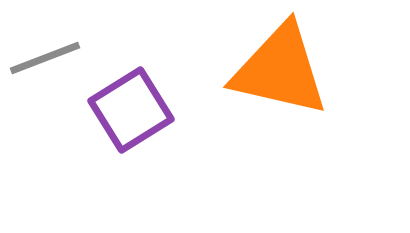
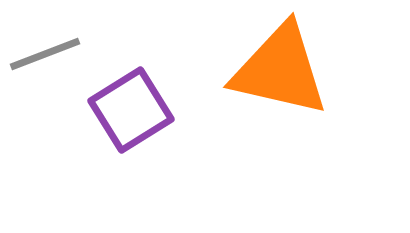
gray line: moved 4 px up
